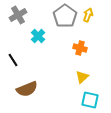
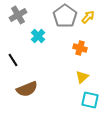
yellow arrow: moved 2 px down; rotated 24 degrees clockwise
